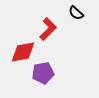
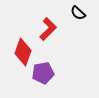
black semicircle: moved 2 px right
red diamond: rotated 60 degrees counterclockwise
